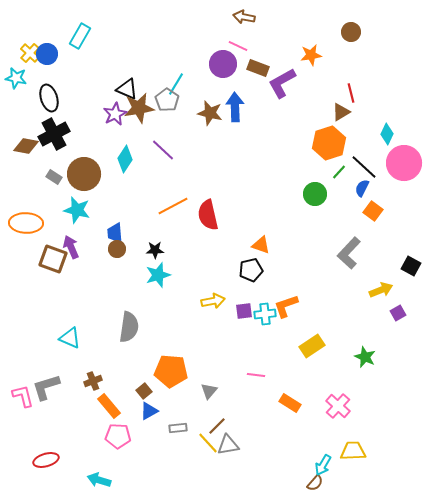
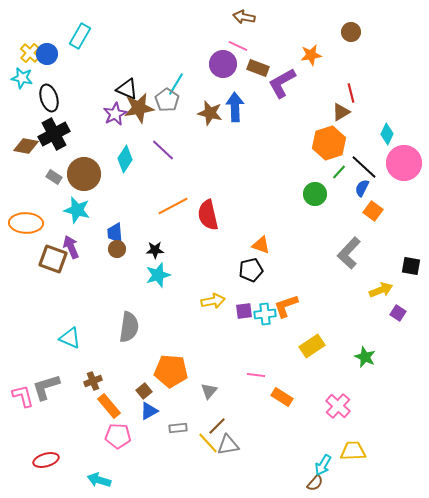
cyan star at (16, 78): moved 6 px right
black square at (411, 266): rotated 18 degrees counterclockwise
purple square at (398, 313): rotated 28 degrees counterclockwise
orange rectangle at (290, 403): moved 8 px left, 6 px up
